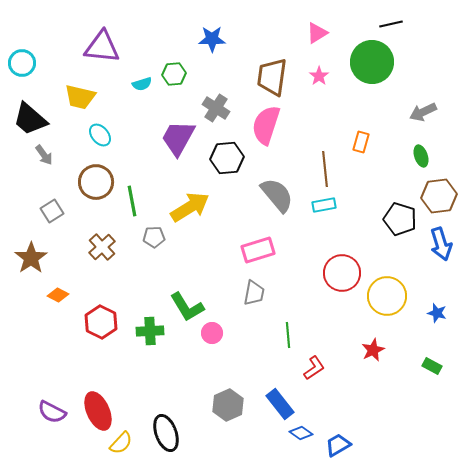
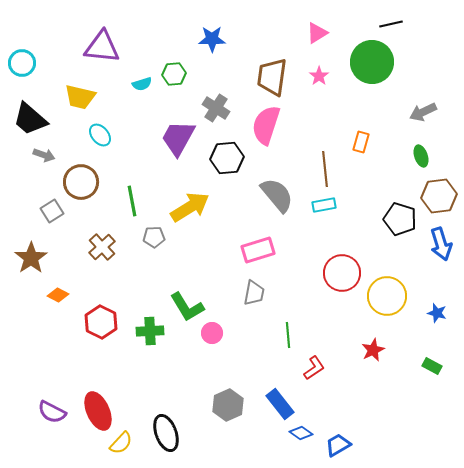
gray arrow at (44, 155): rotated 35 degrees counterclockwise
brown circle at (96, 182): moved 15 px left
